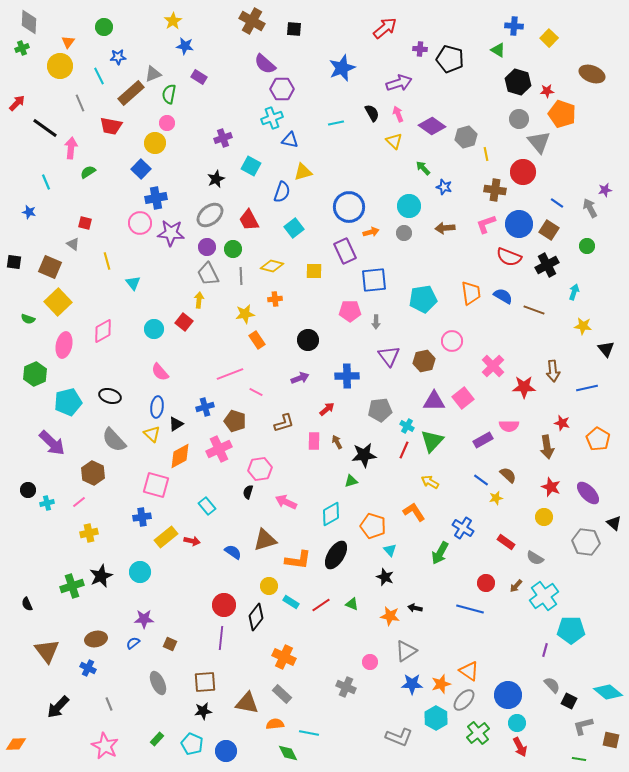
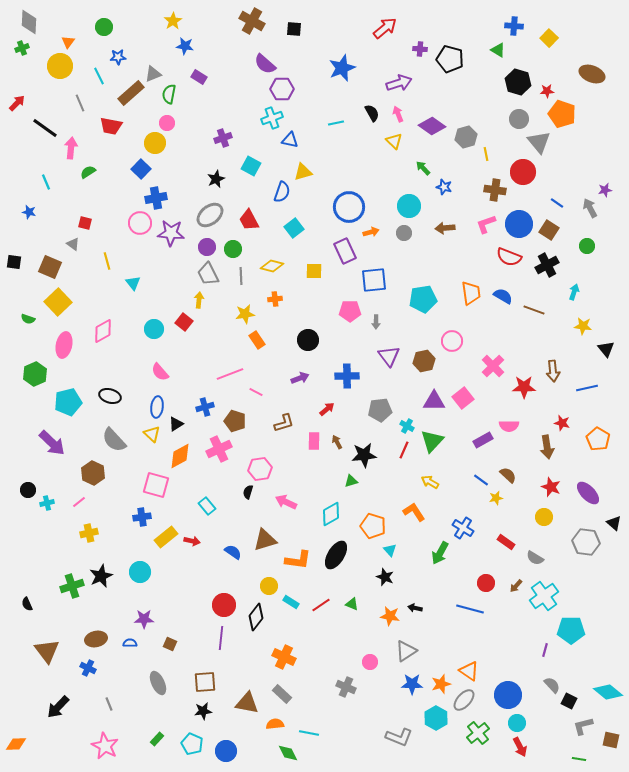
blue semicircle at (133, 643): moved 3 px left; rotated 40 degrees clockwise
